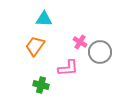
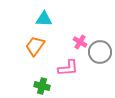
green cross: moved 1 px right, 1 px down
